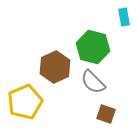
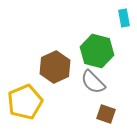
cyan rectangle: moved 1 px down
green hexagon: moved 4 px right, 4 px down
